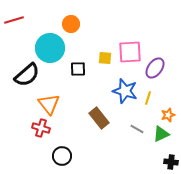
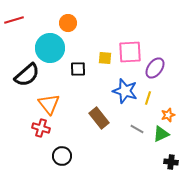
orange circle: moved 3 px left, 1 px up
